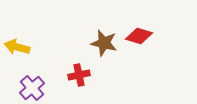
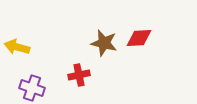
red diamond: moved 2 px down; rotated 20 degrees counterclockwise
purple cross: rotated 30 degrees counterclockwise
